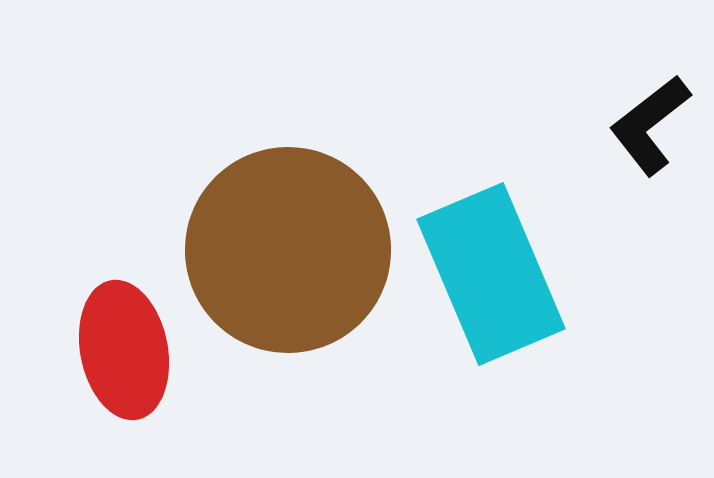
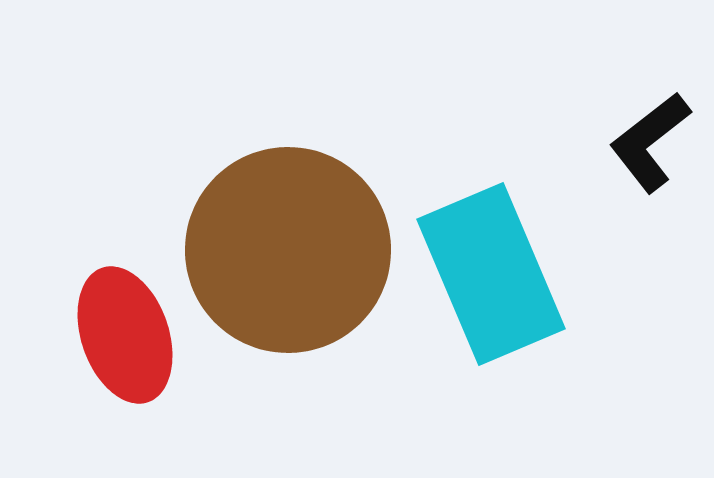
black L-shape: moved 17 px down
red ellipse: moved 1 px right, 15 px up; rotated 8 degrees counterclockwise
